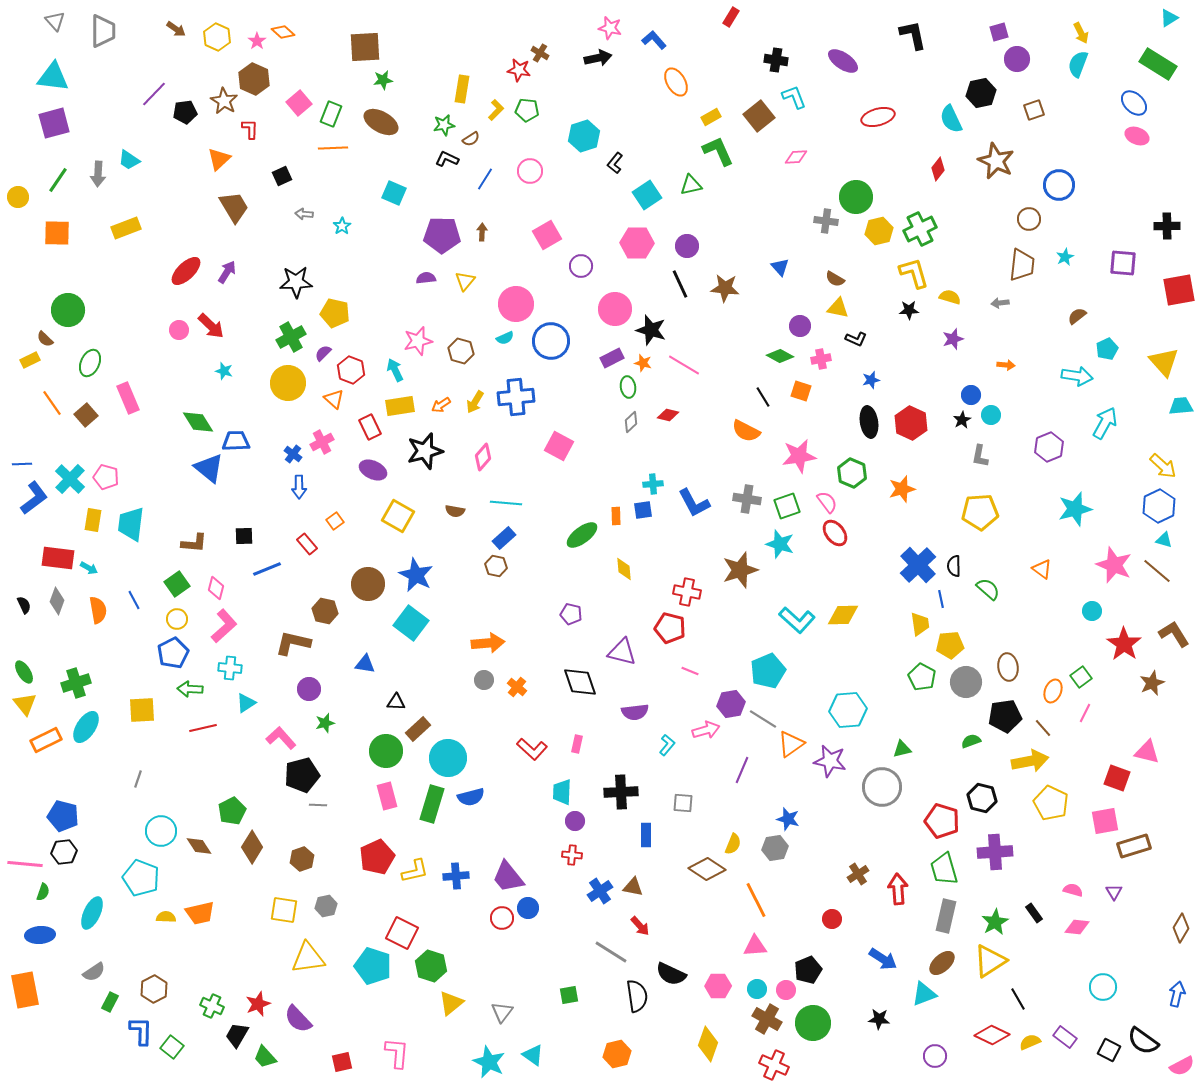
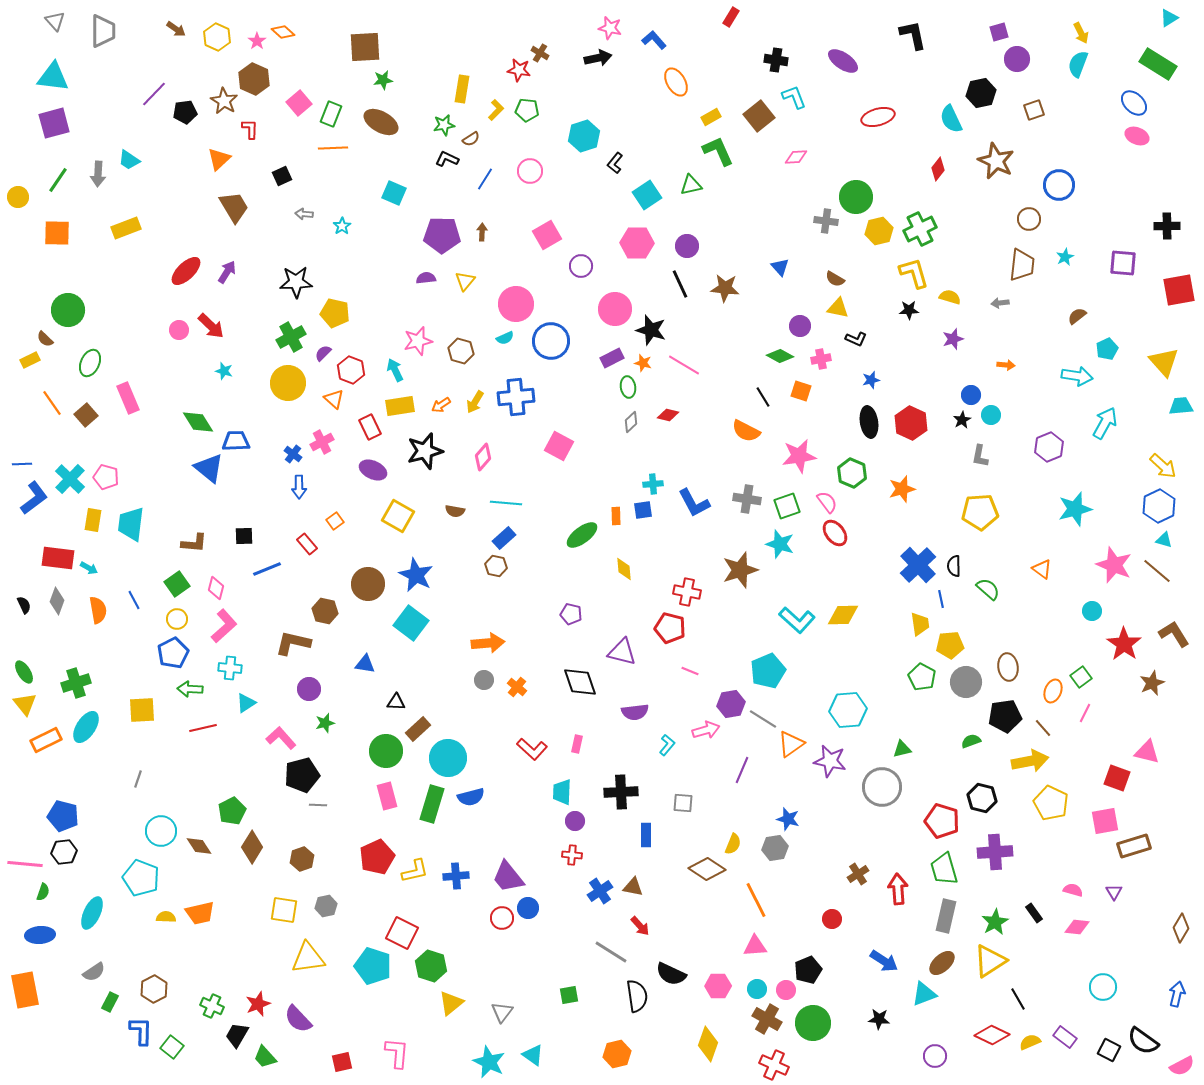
blue arrow at (883, 959): moved 1 px right, 2 px down
